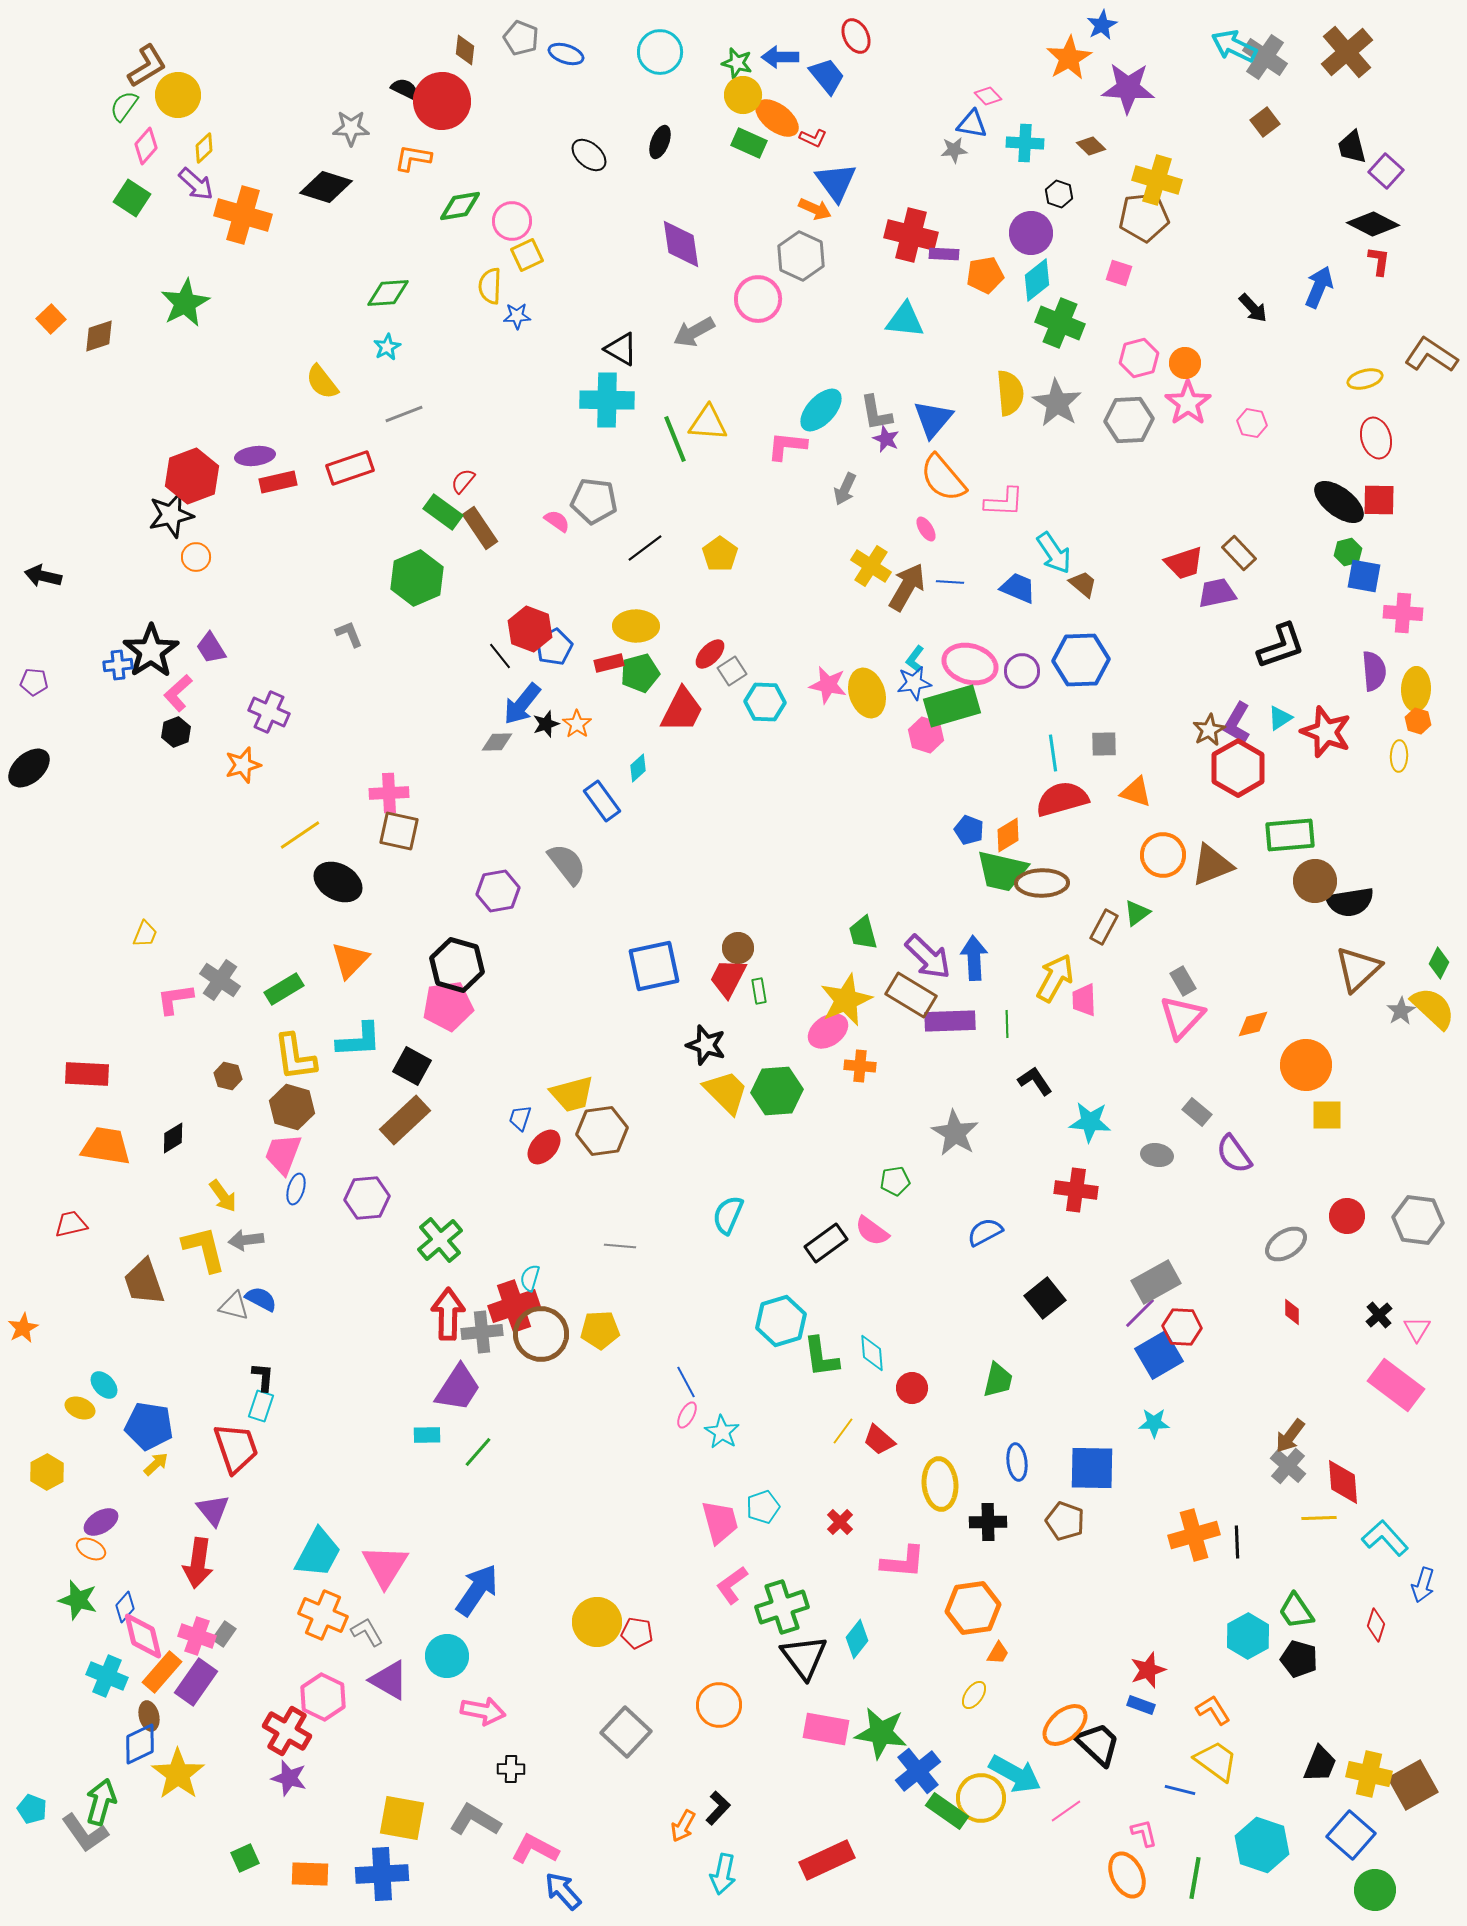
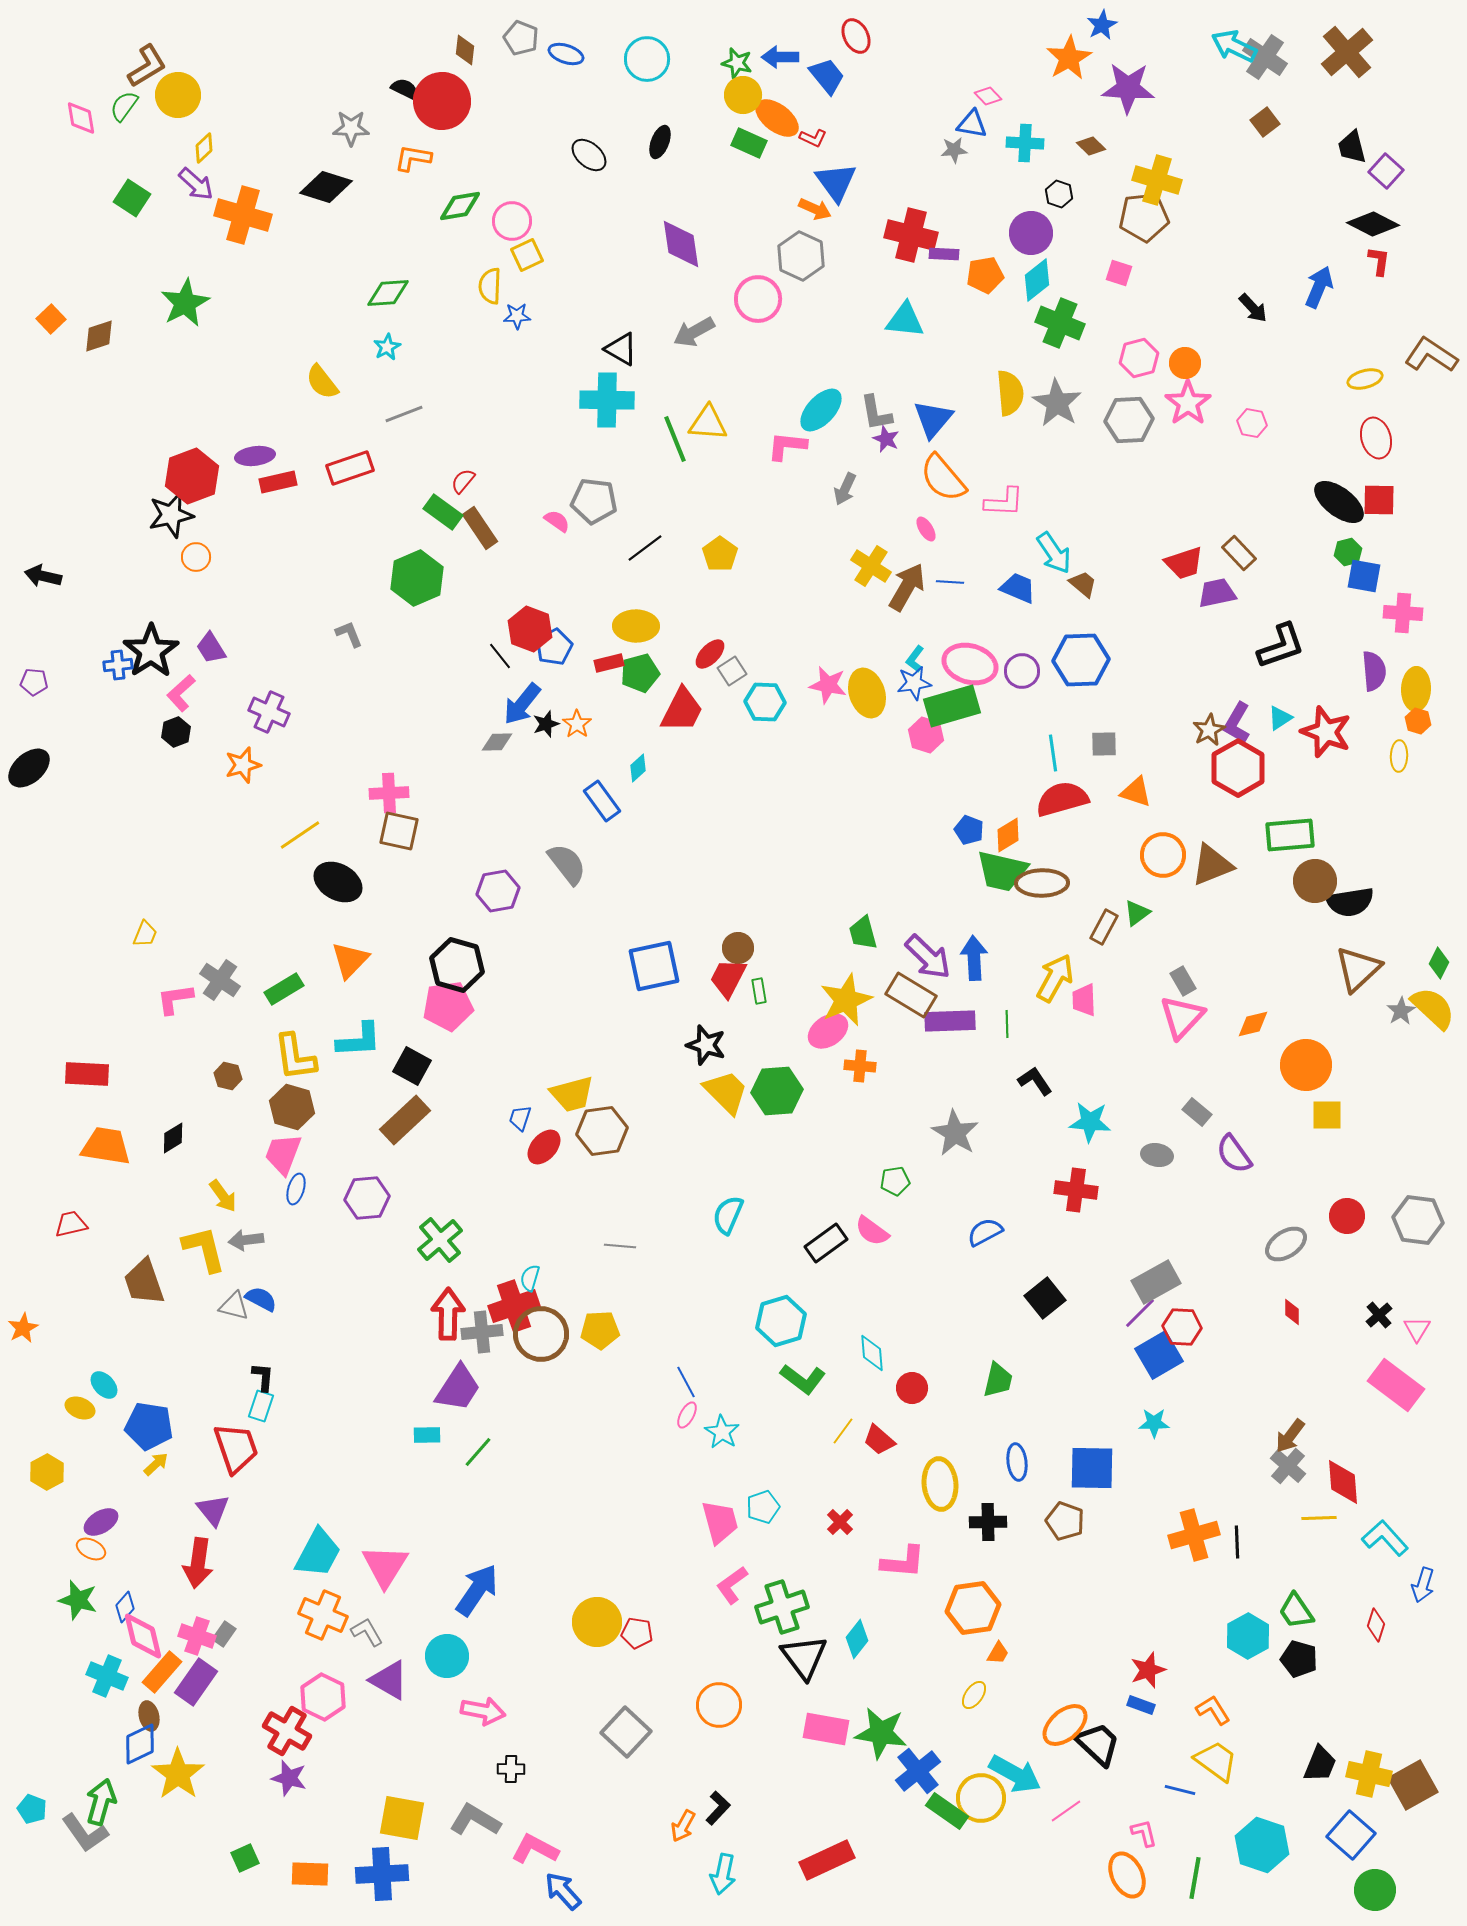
cyan circle at (660, 52): moved 13 px left, 7 px down
pink diamond at (146, 146): moved 65 px left, 28 px up; rotated 51 degrees counterclockwise
pink L-shape at (178, 693): moved 3 px right
green L-shape at (821, 1357): moved 18 px left, 22 px down; rotated 45 degrees counterclockwise
